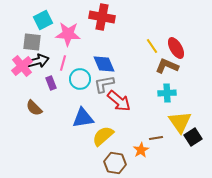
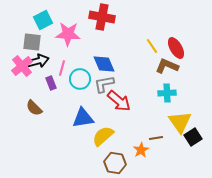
pink line: moved 1 px left, 5 px down
